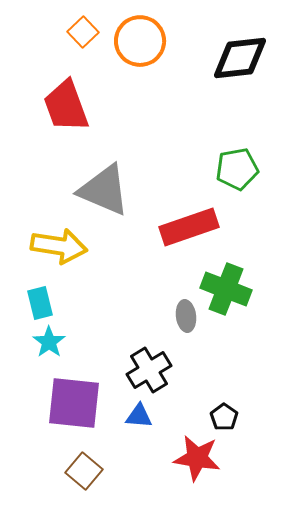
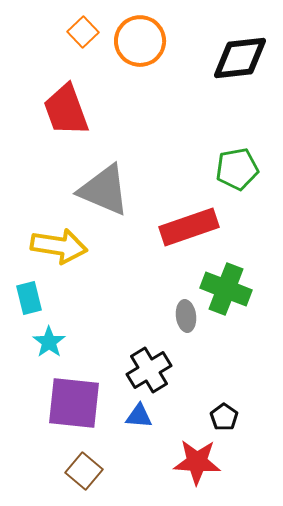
red trapezoid: moved 4 px down
cyan rectangle: moved 11 px left, 5 px up
red star: moved 4 px down; rotated 6 degrees counterclockwise
